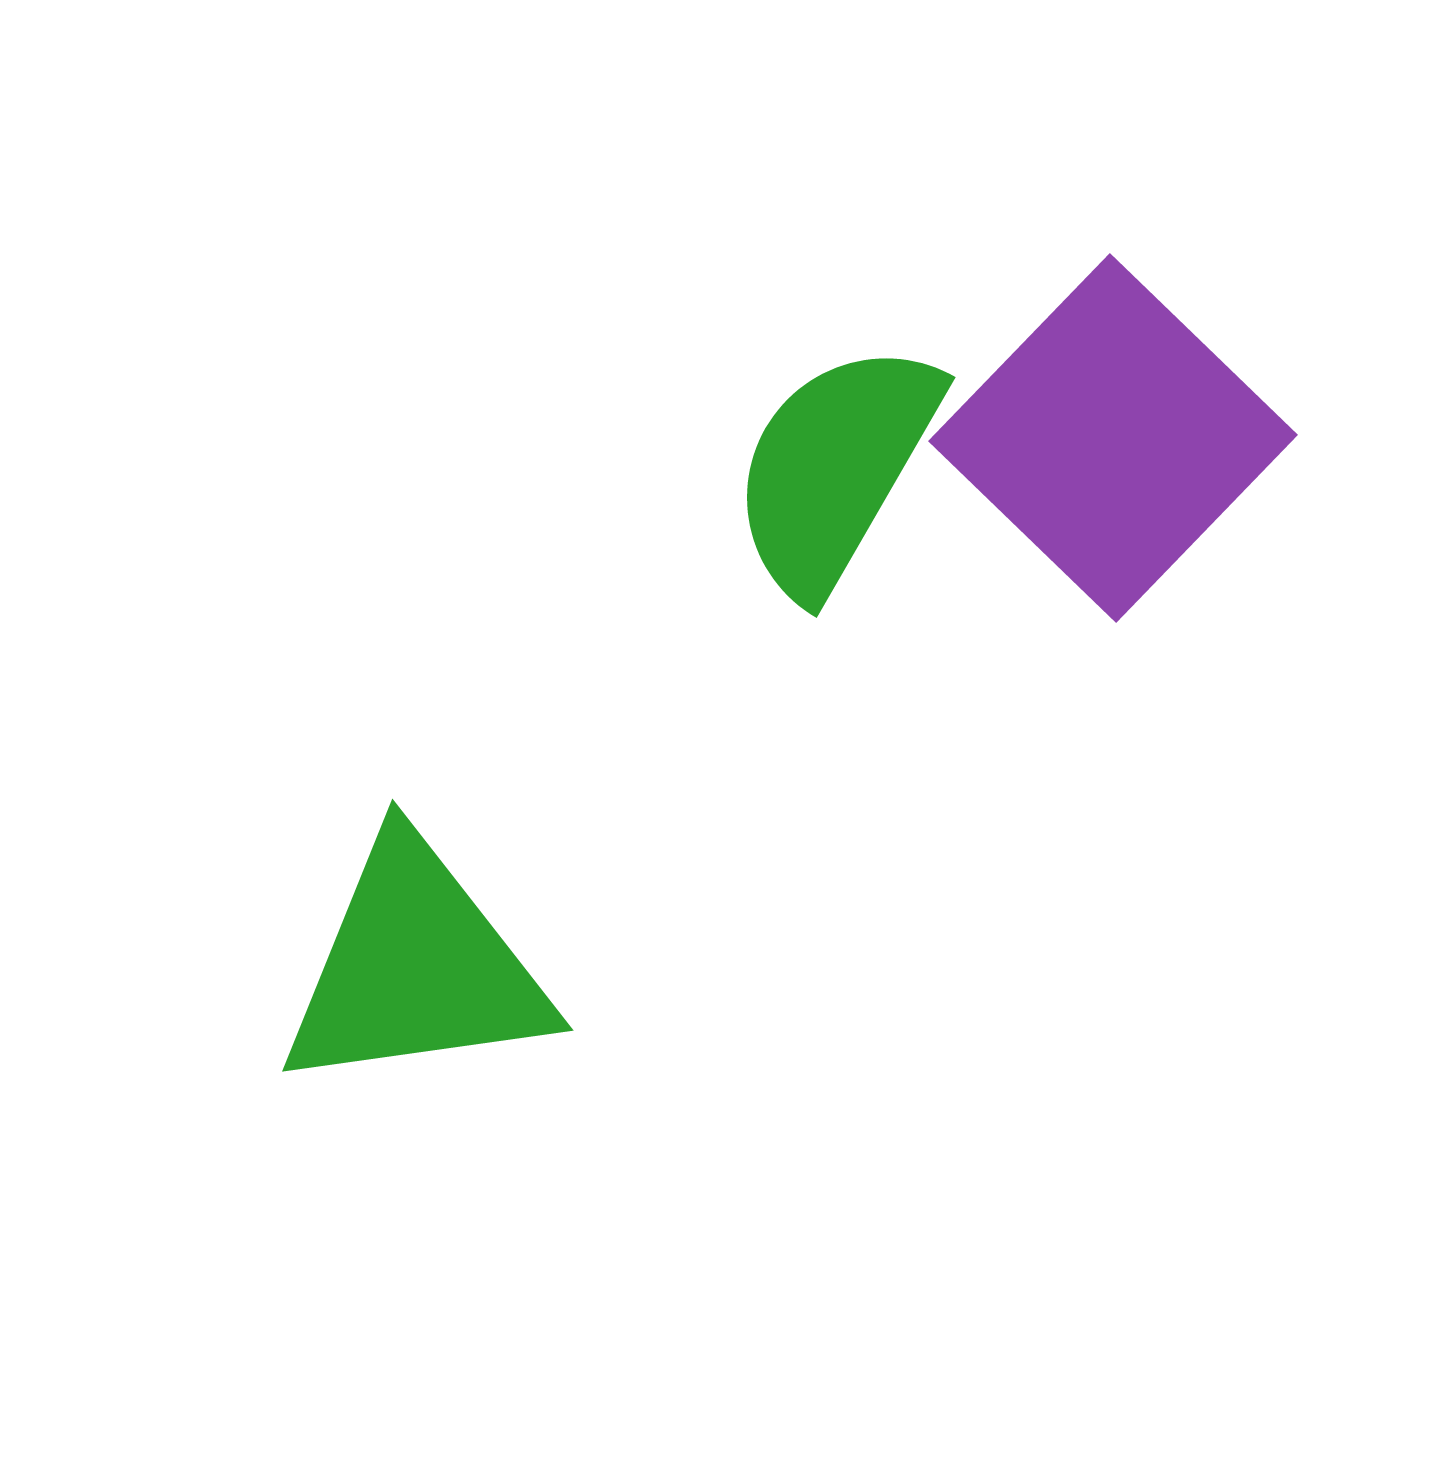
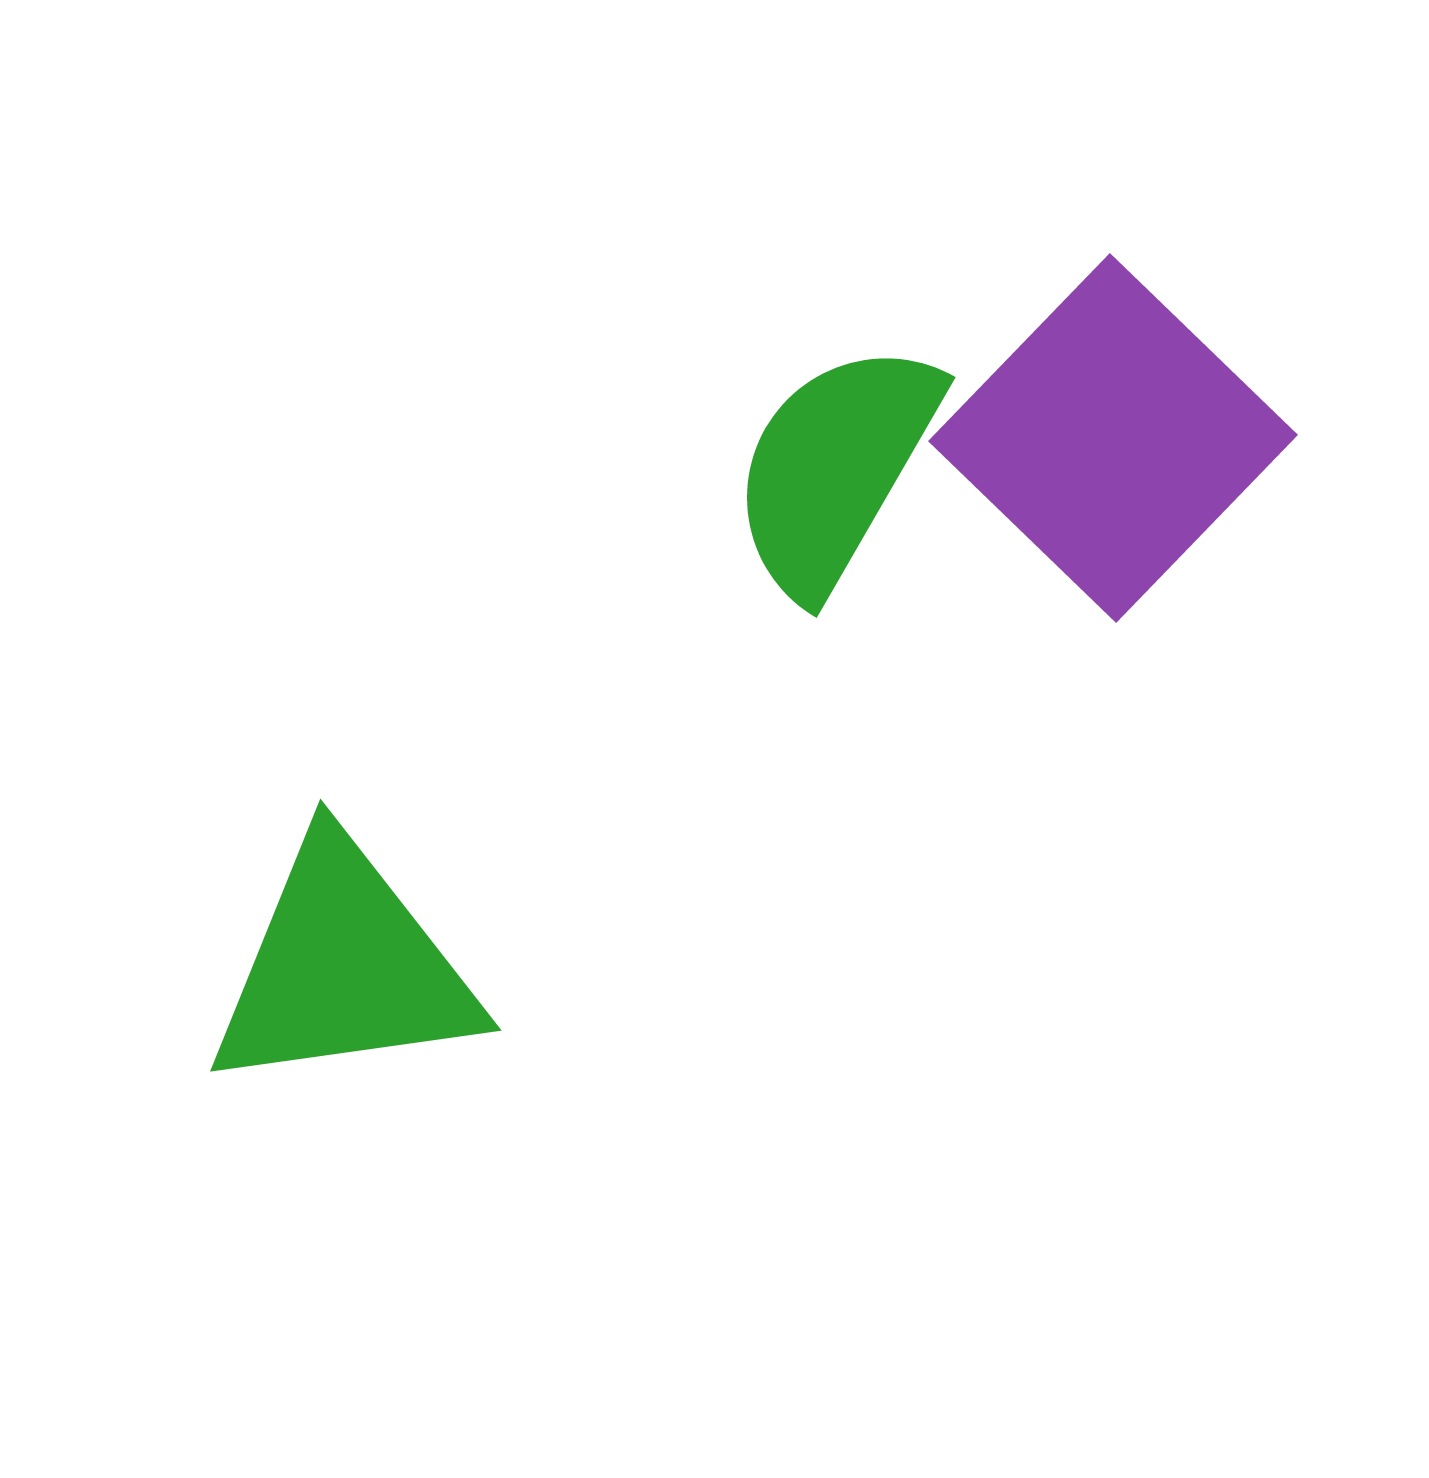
green triangle: moved 72 px left
